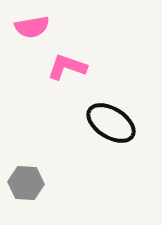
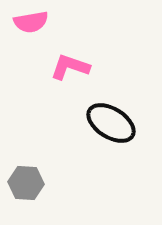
pink semicircle: moved 1 px left, 5 px up
pink L-shape: moved 3 px right
